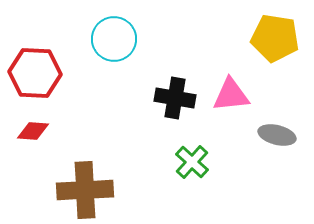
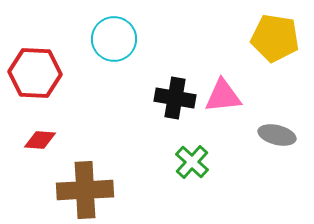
pink triangle: moved 8 px left, 1 px down
red diamond: moved 7 px right, 9 px down
